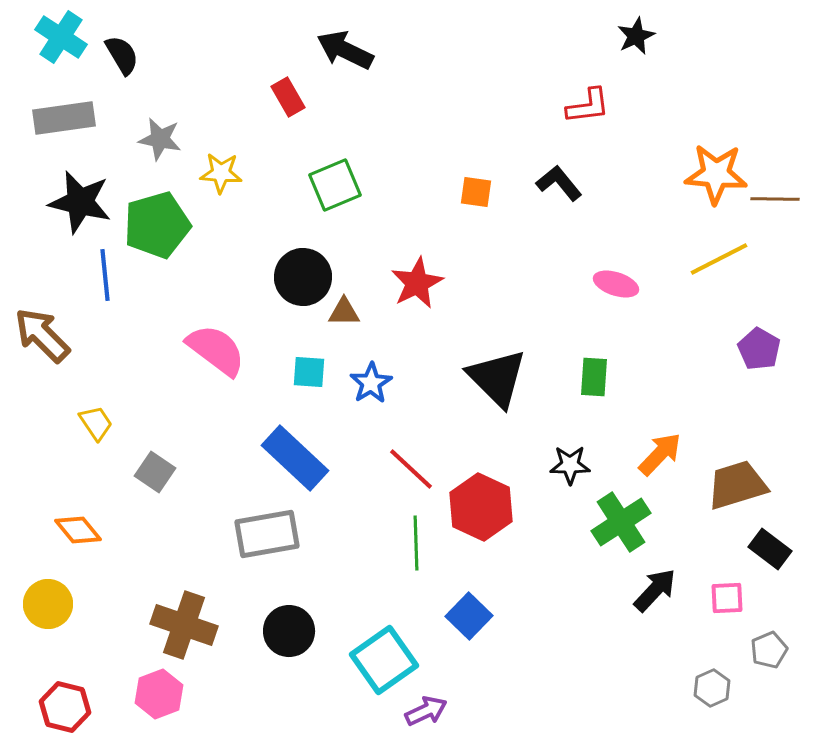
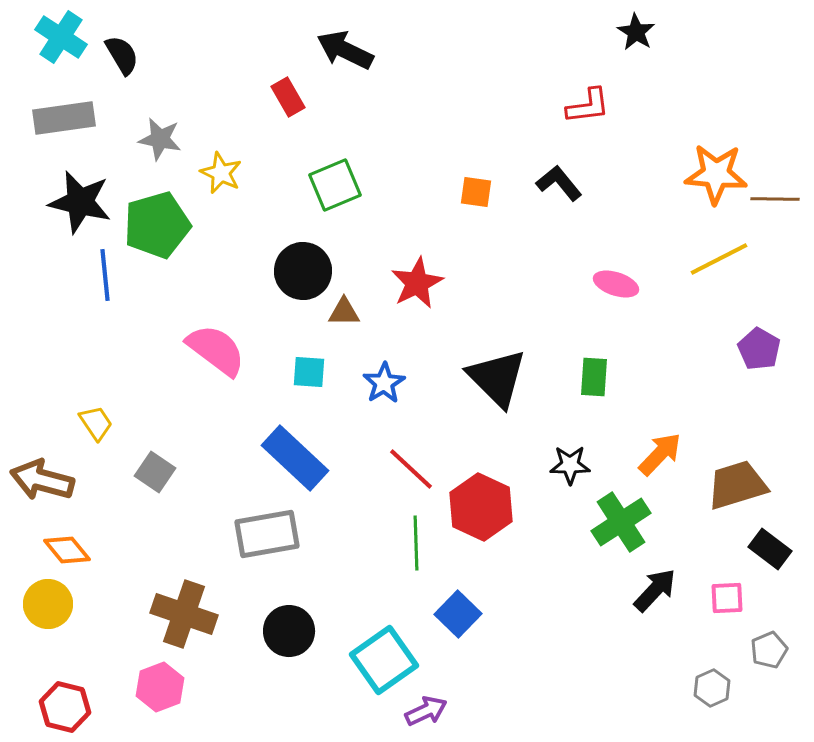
black star at (636, 36): moved 4 px up; rotated 15 degrees counterclockwise
yellow star at (221, 173): rotated 21 degrees clockwise
black circle at (303, 277): moved 6 px up
brown arrow at (42, 335): moved 145 px down; rotated 30 degrees counterclockwise
blue star at (371, 383): moved 13 px right
orange diamond at (78, 530): moved 11 px left, 20 px down
blue square at (469, 616): moved 11 px left, 2 px up
brown cross at (184, 625): moved 11 px up
pink hexagon at (159, 694): moved 1 px right, 7 px up
